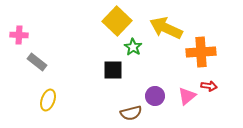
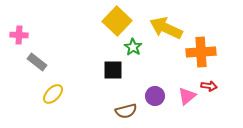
yellow ellipse: moved 5 px right, 6 px up; rotated 25 degrees clockwise
brown semicircle: moved 5 px left, 2 px up
